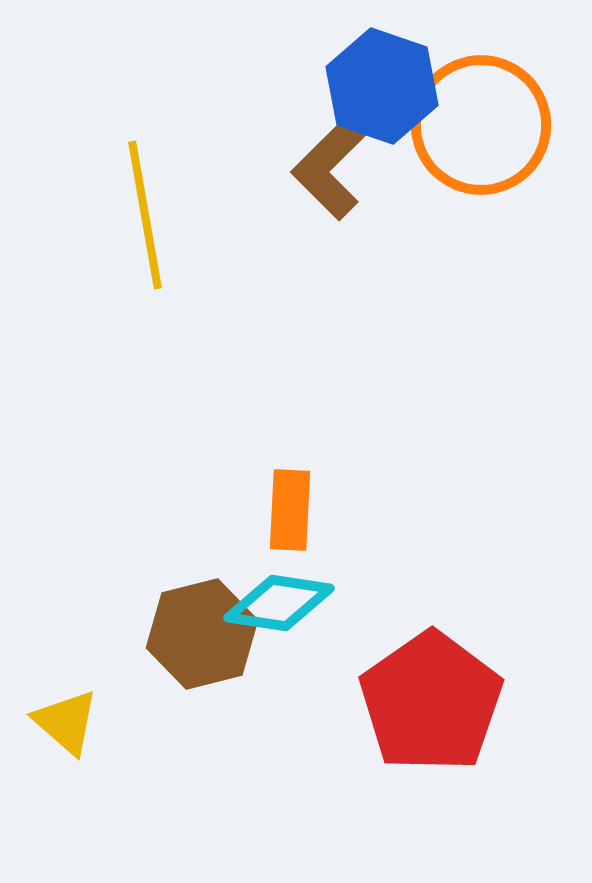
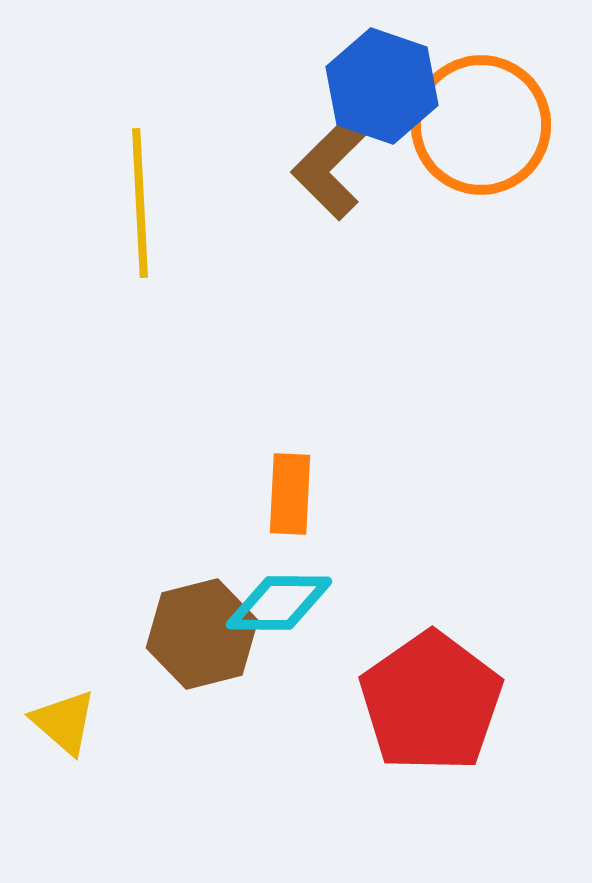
yellow line: moved 5 px left, 12 px up; rotated 7 degrees clockwise
orange rectangle: moved 16 px up
cyan diamond: rotated 8 degrees counterclockwise
yellow triangle: moved 2 px left
